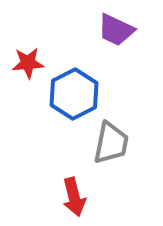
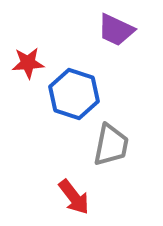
blue hexagon: rotated 15 degrees counterclockwise
gray trapezoid: moved 2 px down
red arrow: rotated 24 degrees counterclockwise
